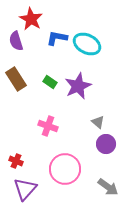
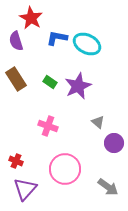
red star: moved 1 px up
purple circle: moved 8 px right, 1 px up
